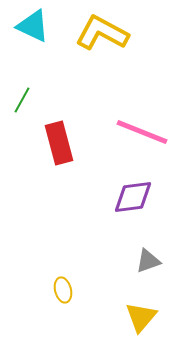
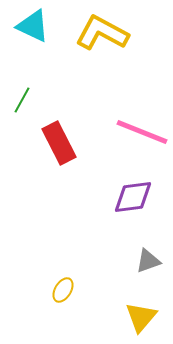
red rectangle: rotated 12 degrees counterclockwise
yellow ellipse: rotated 45 degrees clockwise
